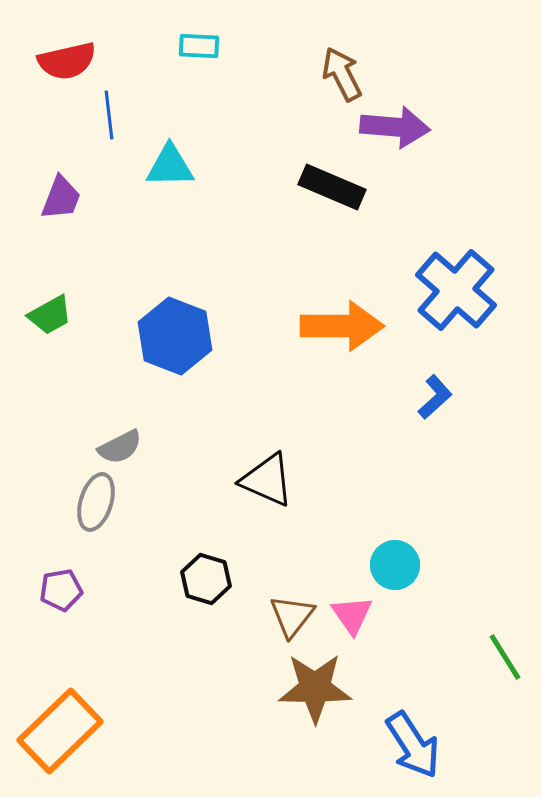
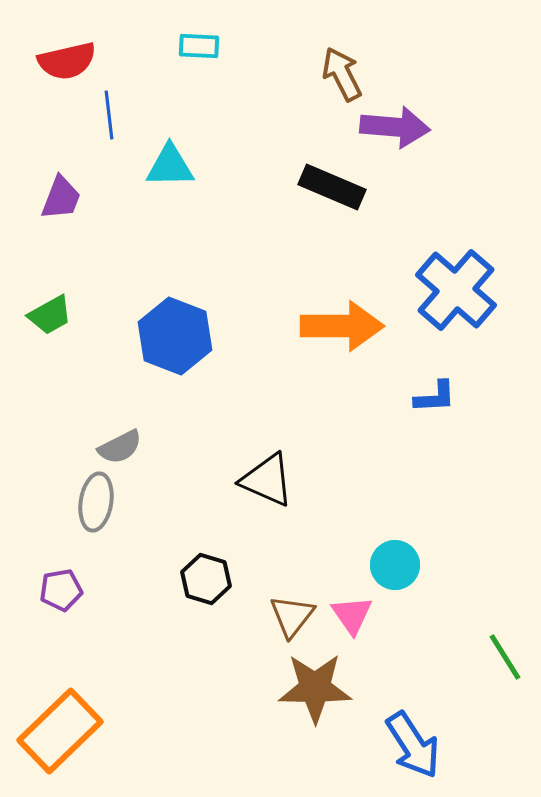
blue L-shape: rotated 39 degrees clockwise
gray ellipse: rotated 8 degrees counterclockwise
